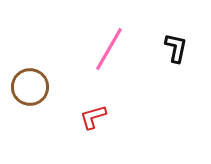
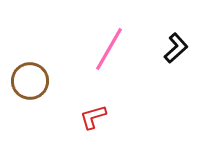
black L-shape: rotated 36 degrees clockwise
brown circle: moved 6 px up
